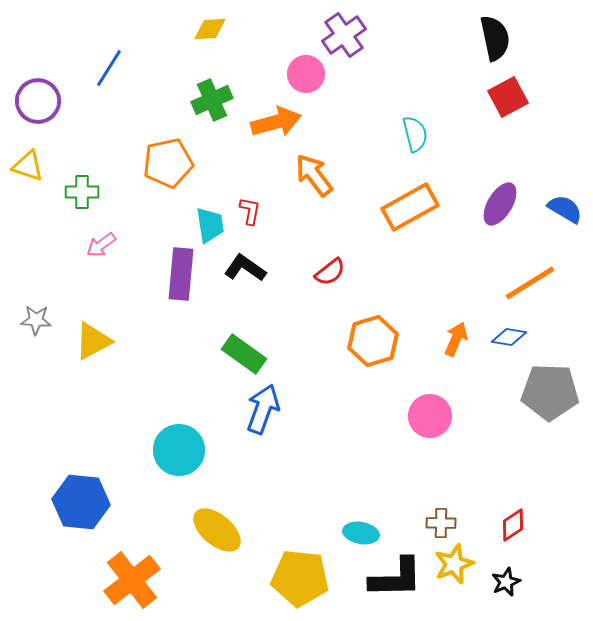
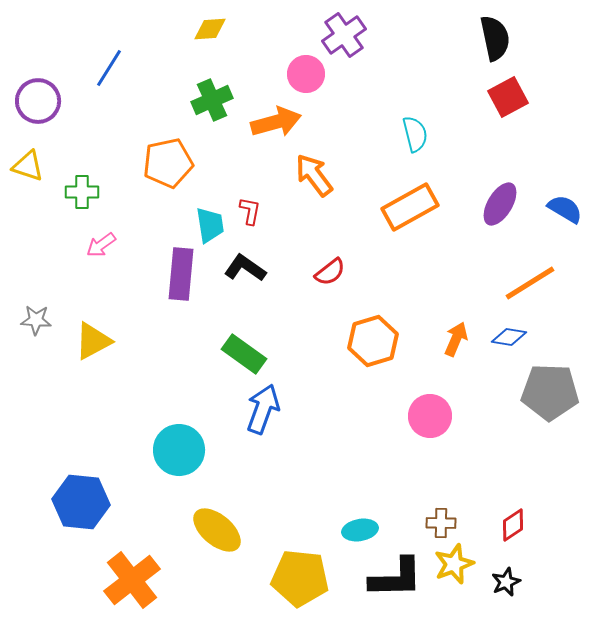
cyan ellipse at (361, 533): moved 1 px left, 3 px up; rotated 20 degrees counterclockwise
